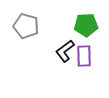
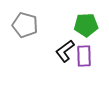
gray pentagon: moved 1 px left, 1 px up
